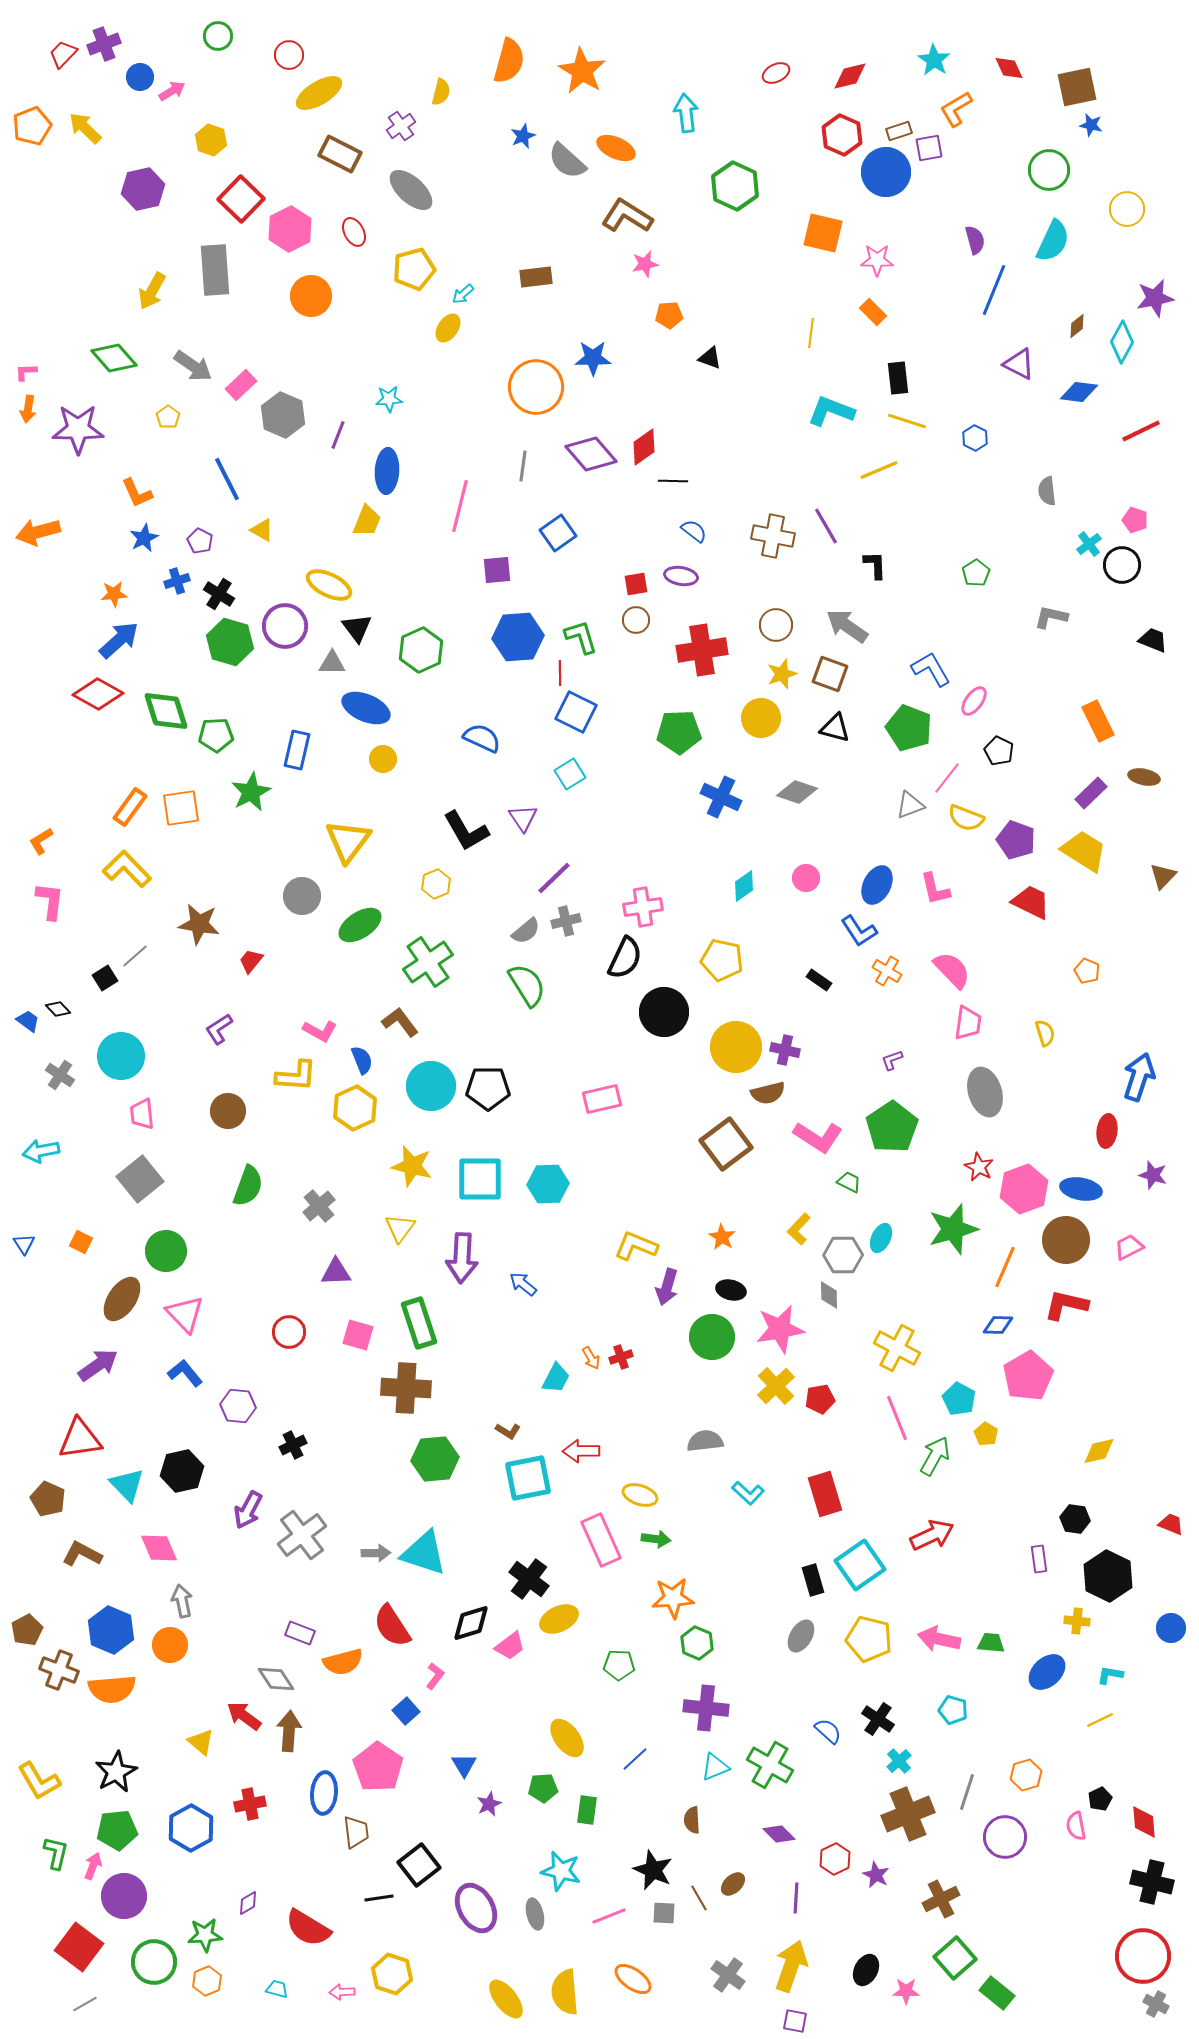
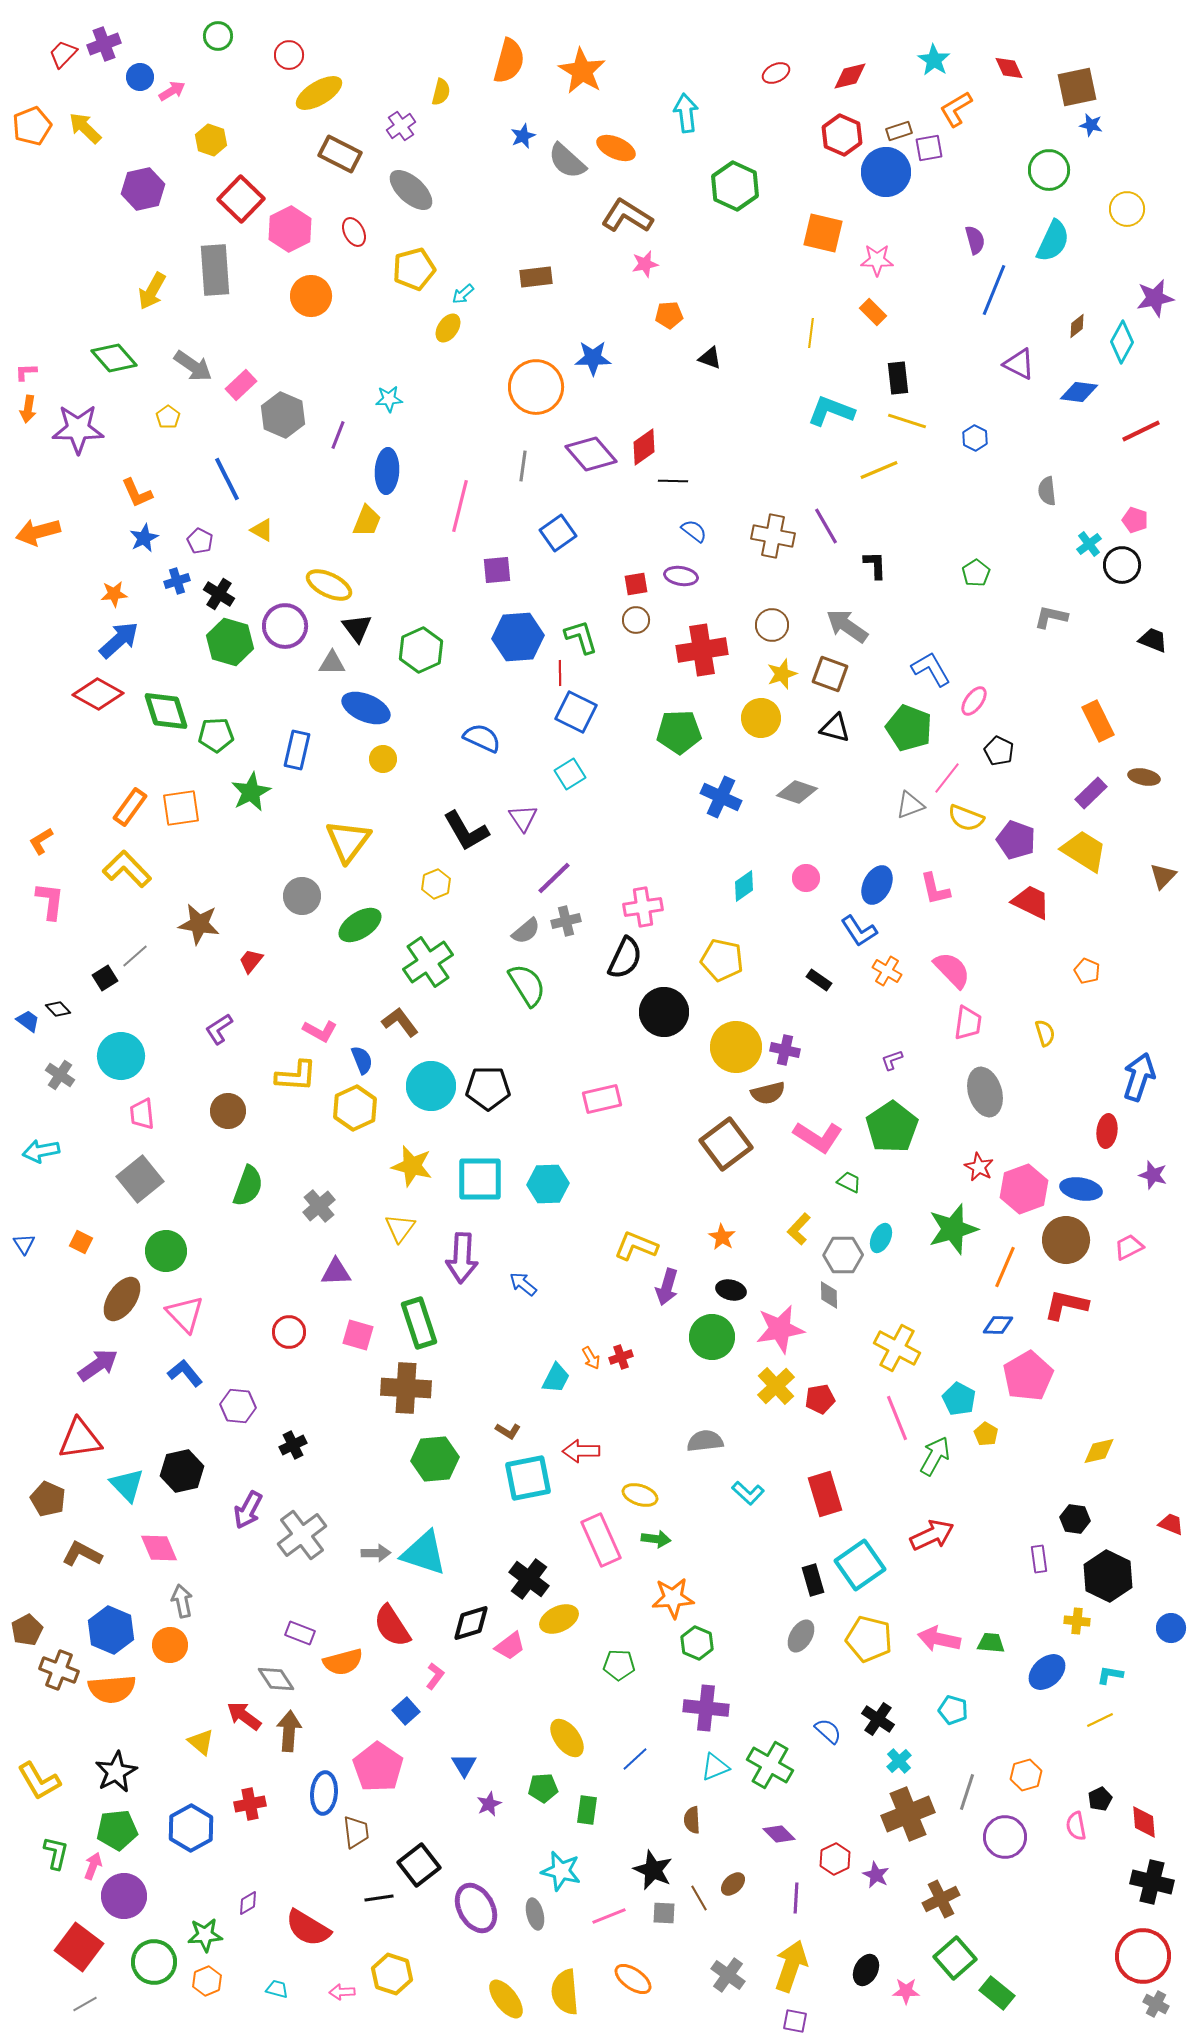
brown circle at (776, 625): moved 4 px left
